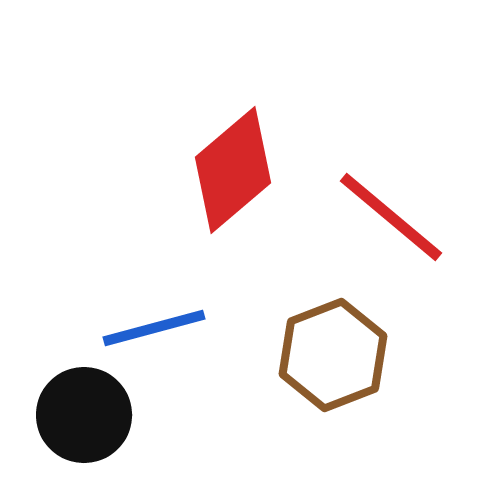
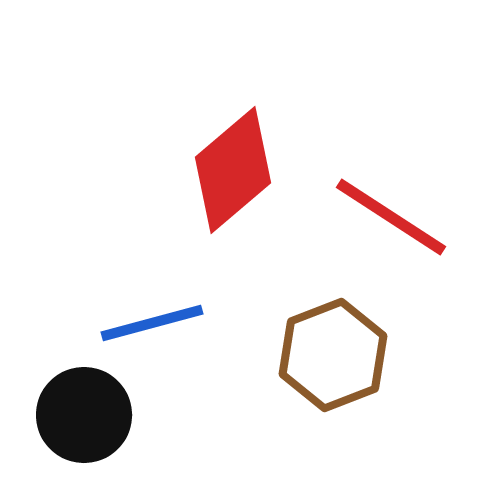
red line: rotated 7 degrees counterclockwise
blue line: moved 2 px left, 5 px up
